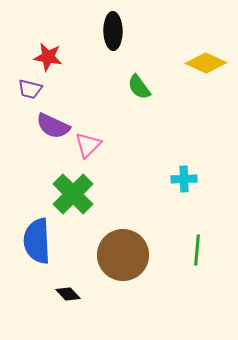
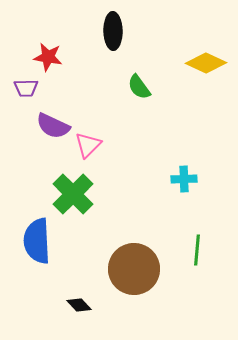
purple trapezoid: moved 4 px left, 1 px up; rotated 15 degrees counterclockwise
brown circle: moved 11 px right, 14 px down
black diamond: moved 11 px right, 11 px down
